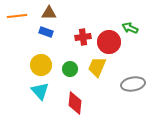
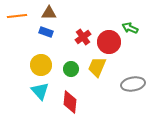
red cross: rotated 28 degrees counterclockwise
green circle: moved 1 px right
red diamond: moved 5 px left, 1 px up
